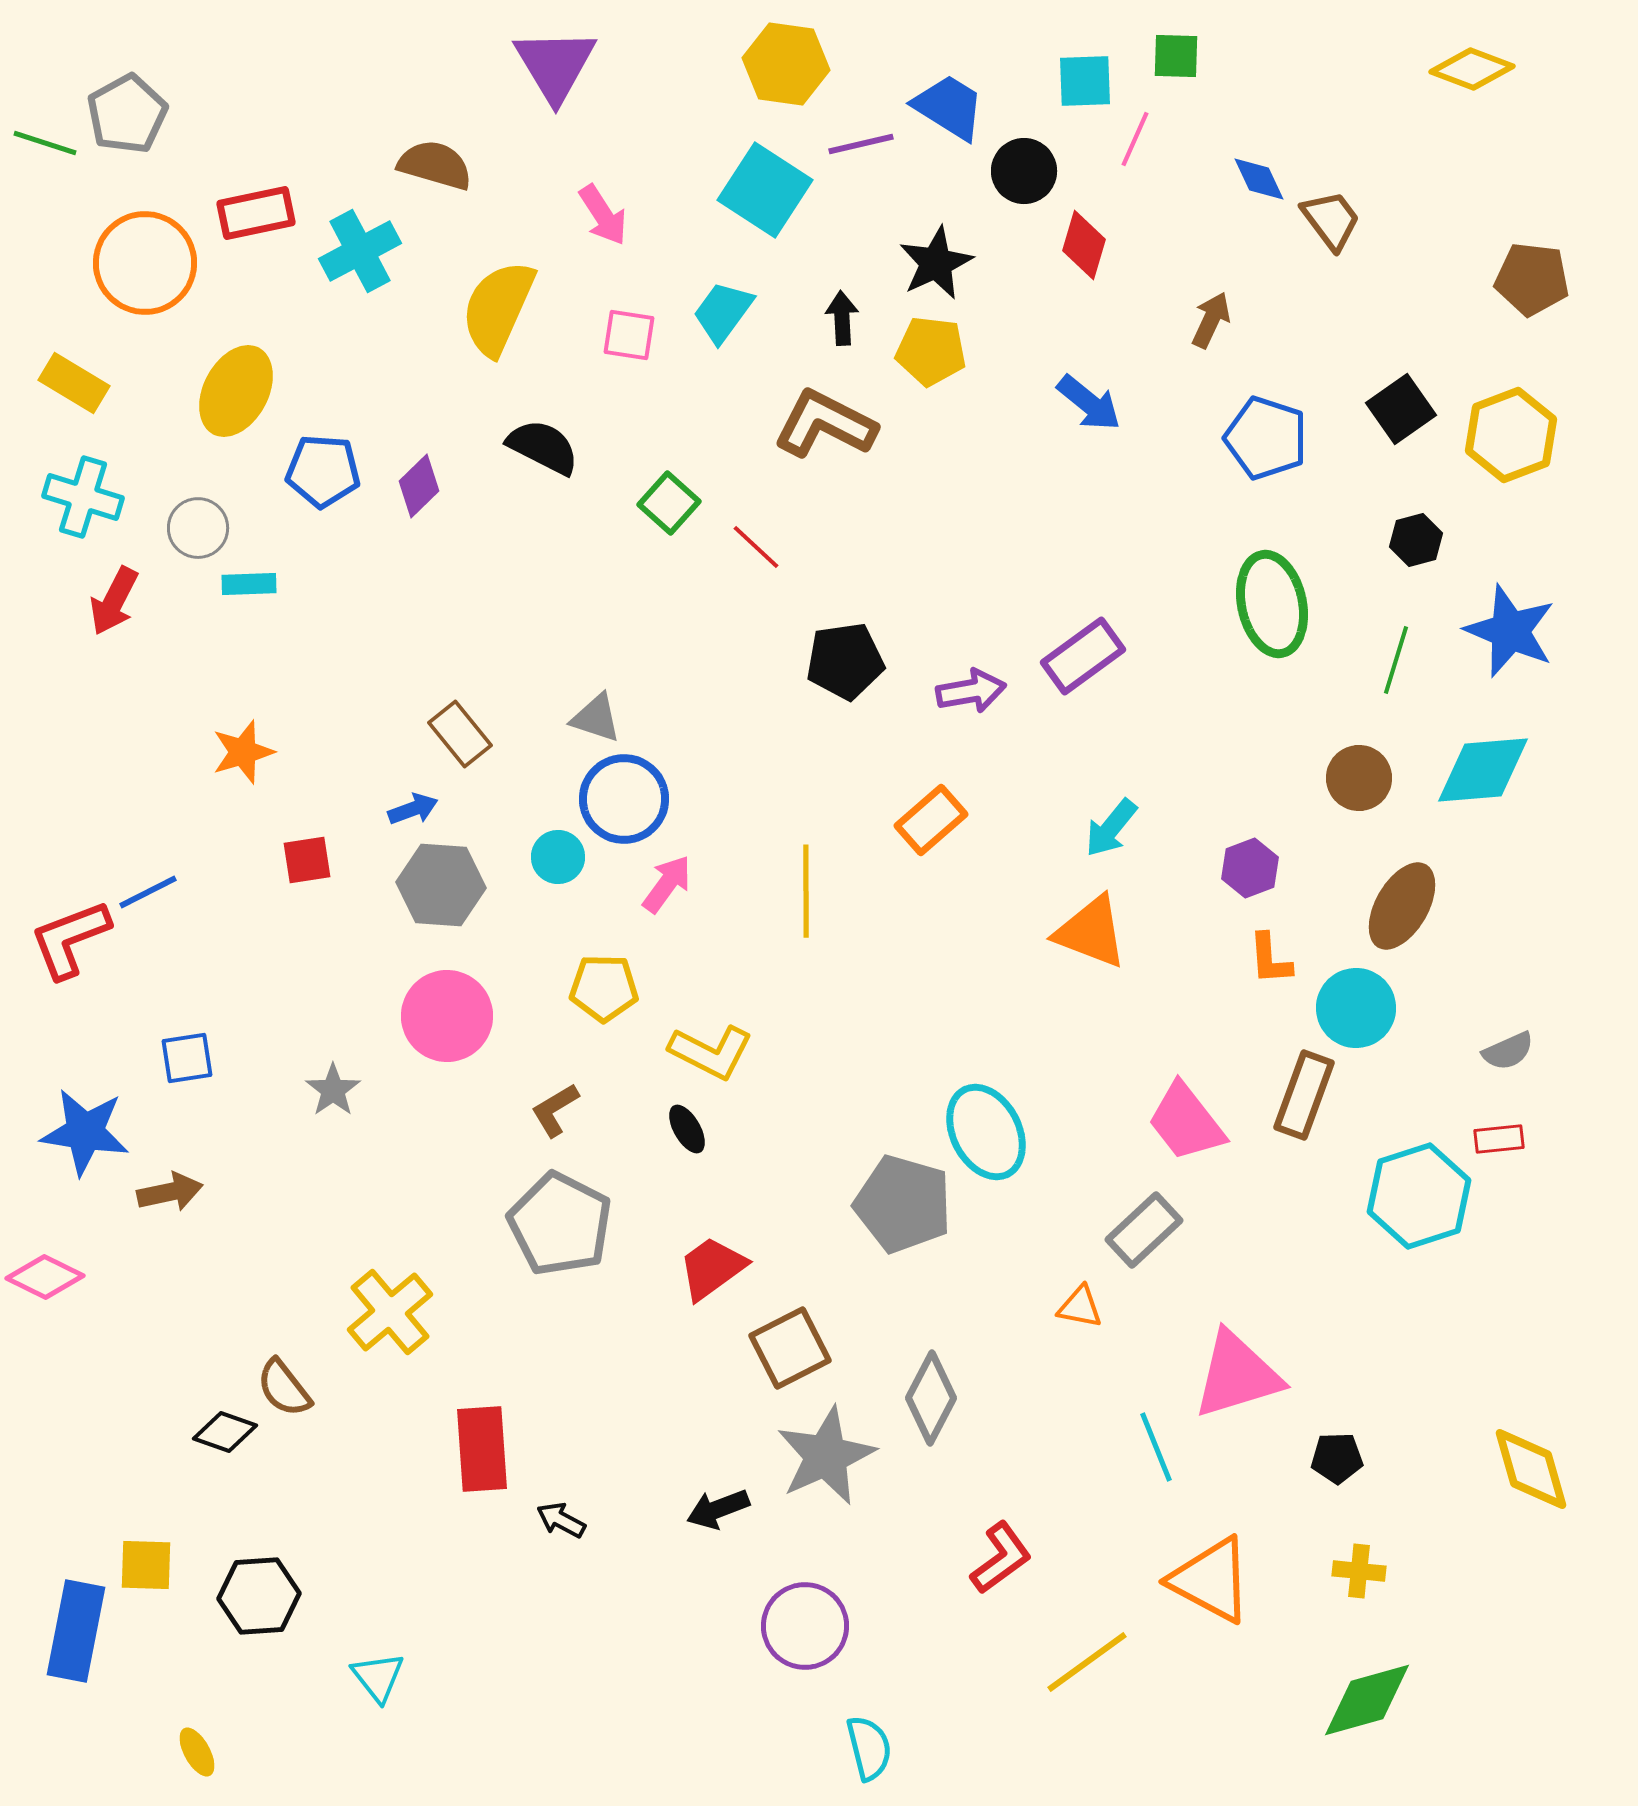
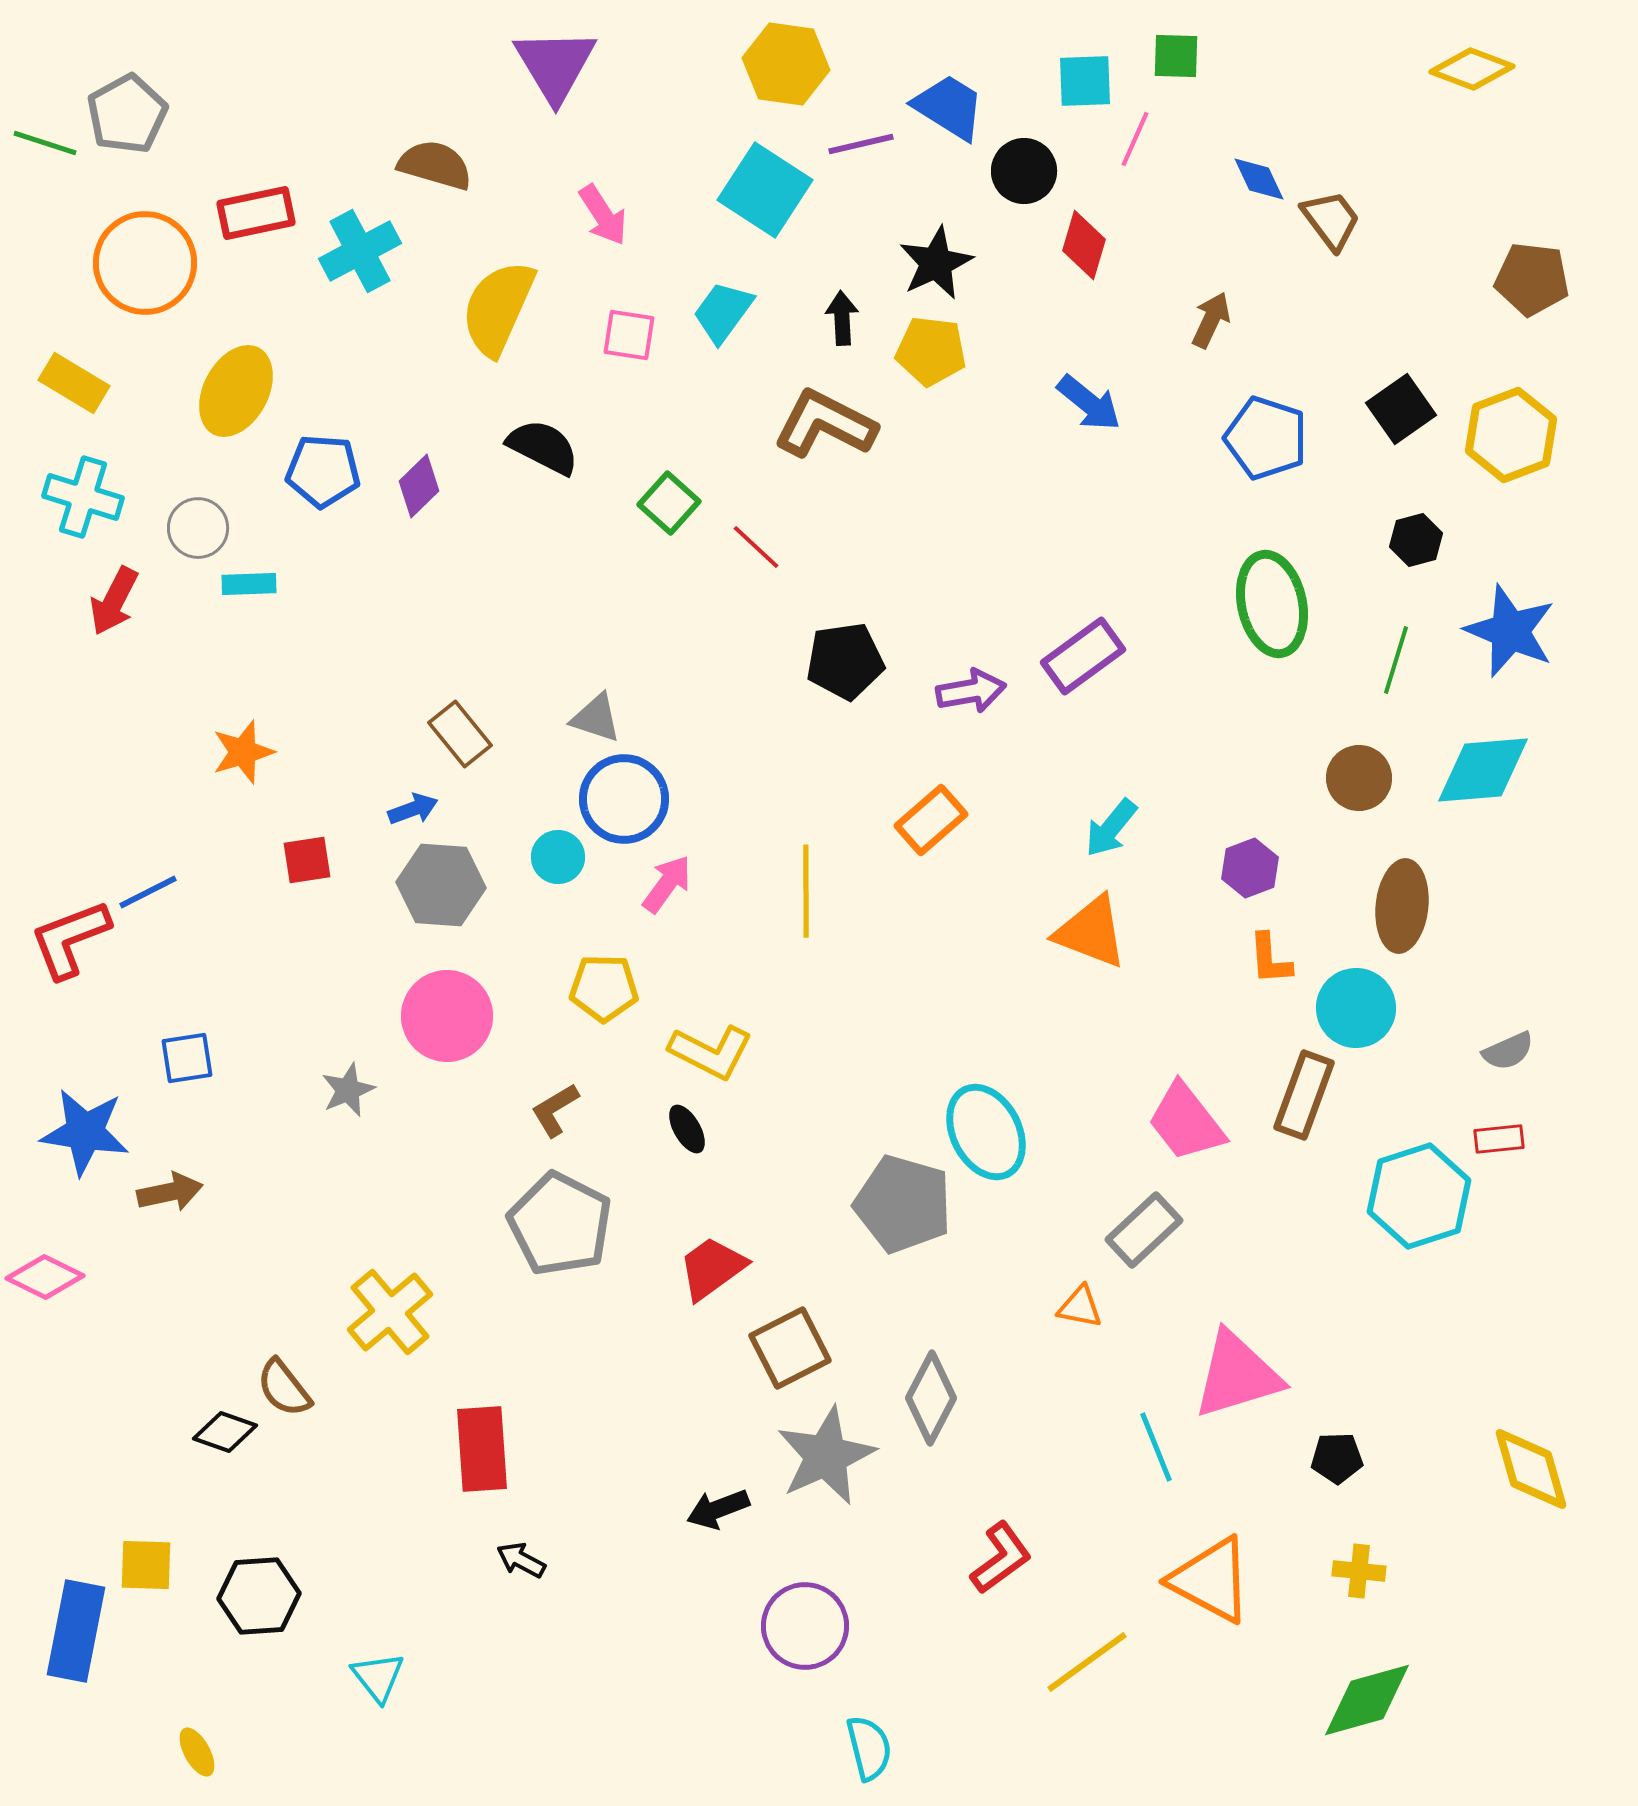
brown ellipse at (1402, 906): rotated 24 degrees counterclockwise
gray star at (333, 1090): moved 15 px right; rotated 12 degrees clockwise
black arrow at (561, 1520): moved 40 px left, 40 px down
